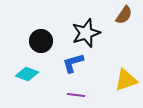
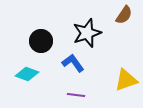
black star: moved 1 px right
blue L-shape: rotated 70 degrees clockwise
